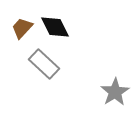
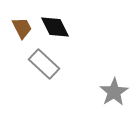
brown trapezoid: rotated 110 degrees clockwise
gray star: moved 1 px left
